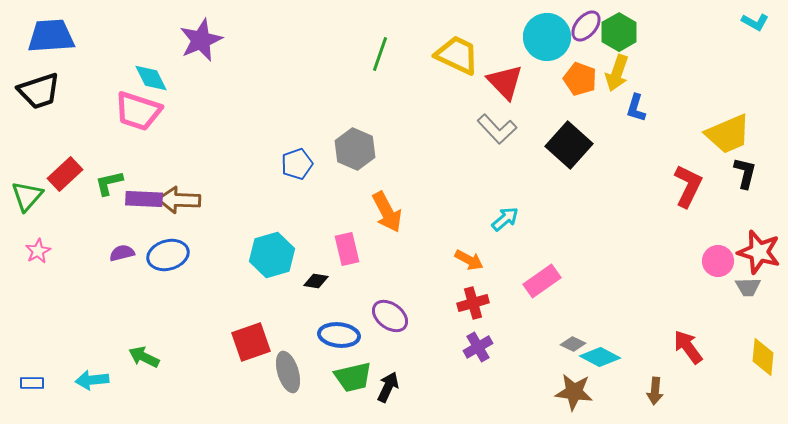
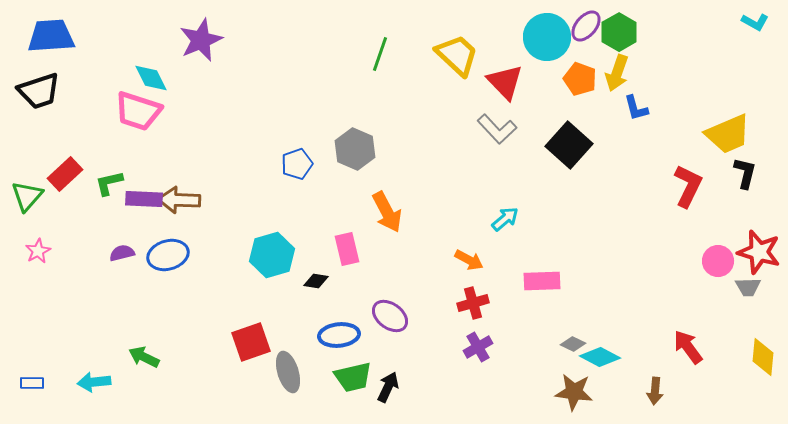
yellow trapezoid at (457, 55): rotated 18 degrees clockwise
blue L-shape at (636, 108): rotated 32 degrees counterclockwise
pink rectangle at (542, 281): rotated 33 degrees clockwise
blue ellipse at (339, 335): rotated 12 degrees counterclockwise
cyan arrow at (92, 380): moved 2 px right, 2 px down
